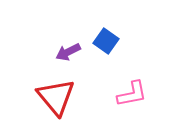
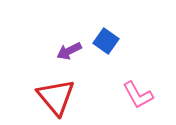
purple arrow: moved 1 px right, 1 px up
pink L-shape: moved 6 px right, 1 px down; rotated 72 degrees clockwise
